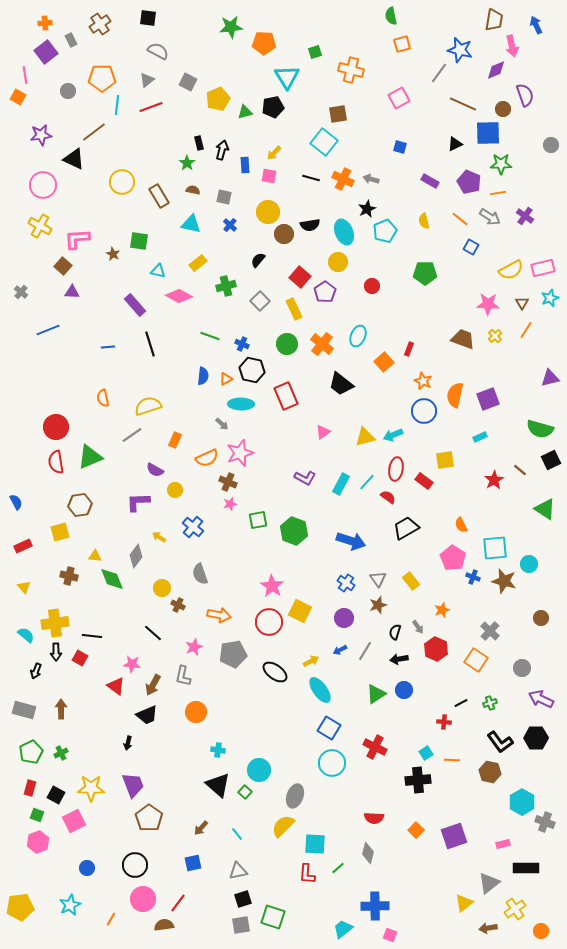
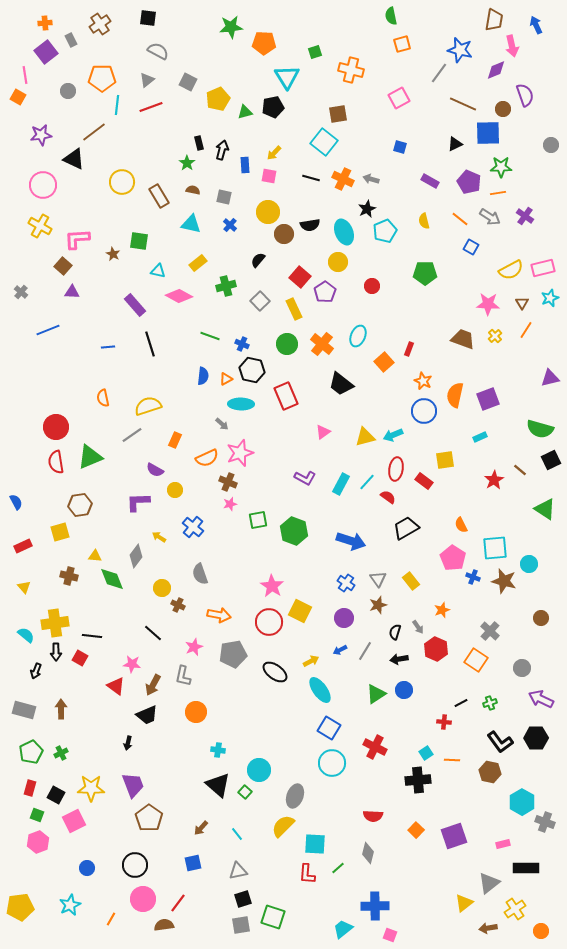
green star at (501, 164): moved 3 px down
red semicircle at (374, 818): moved 1 px left, 2 px up
